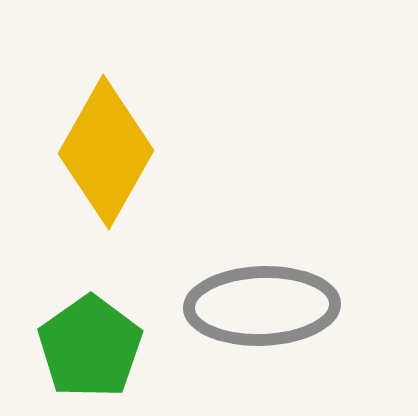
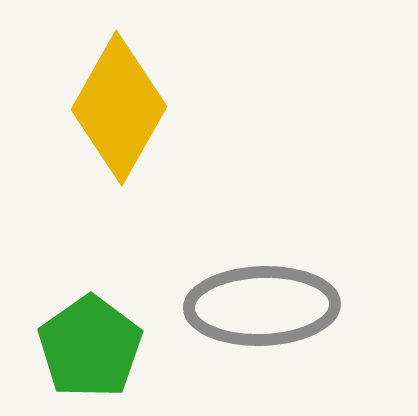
yellow diamond: moved 13 px right, 44 px up
